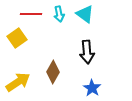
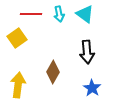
yellow arrow: moved 3 px down; rotated 50 degrees counterclockwise
